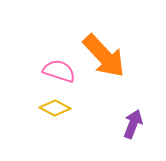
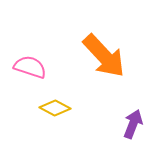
pink semicircle: moved 29 px left, 4 px up
